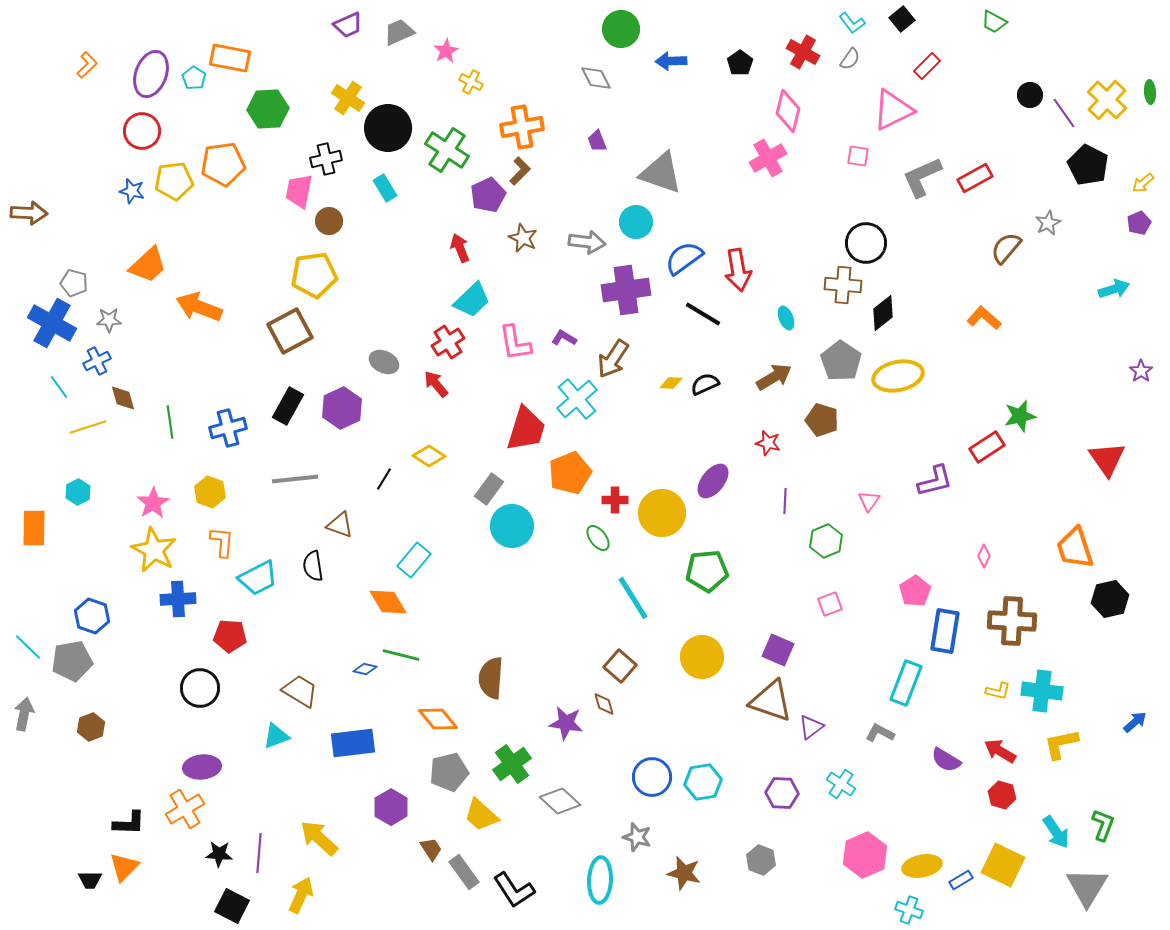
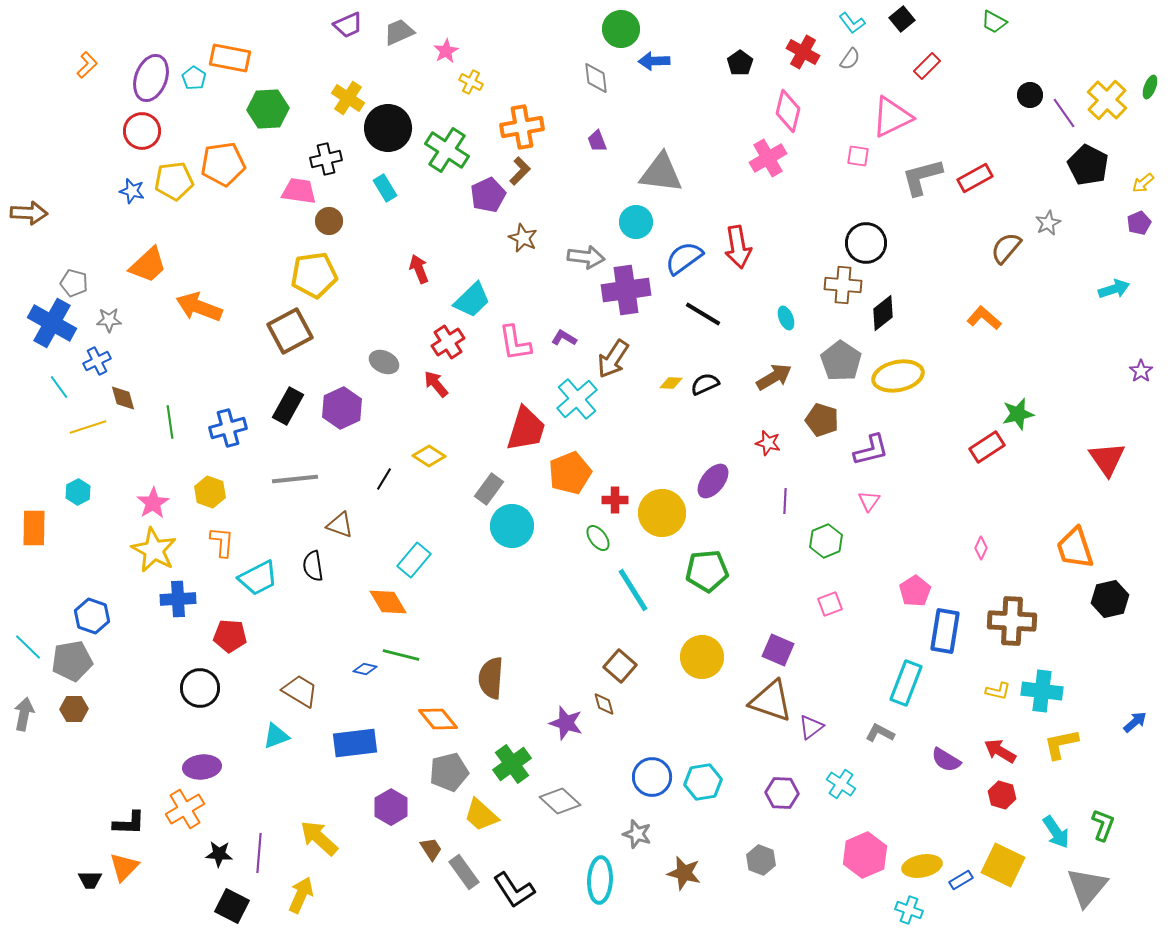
blue arrow at (671, 61): moved 17 px left
purple ellipse at (151, 74): moved 4 px down
gray diamond at (596, 78): rotated 20 degrees clockwise
green ellipse at (1150, 92): moved 5 px up; rotated 25 degrees clockwise
pink triangle at (893, 110): moved 1 px left, 7 px down
gray triangle at (661, 173): rotated 12 degrees counterclockwise
gray L-shape at (922, 177): rotated 9 degrees clockwise
pink trapezoid at (299, 191): rotated 87 degrees clockwise
gray arrow at (587, 242): moved 1 px left, 15 px down
red arrow at (460, 248): moved 41 px left, 21 px down
red arrow at (738, 270): moved 23 px up
green star at (1020, 416): moved 2 px left, 2 px up
purple L-shape at (935, 481): moved 64 px left, 31 px up
pink diamond at (984, 556): moved 3 px left, 8 px up
cyan line at (633, 598): moved 8 px up
purple star at (566, 723): rotated 8 degrees clockwise
brown hexagon at (91, 727): moved 17 px left, 18 px up; rotated 20 degrees clockwise
blue rectangle at (353, 743): moved 2 px right
gray star at (637, 837): moved 3 px up
gray triangle at (1087, 887): rotated 9 degrees clockwise
